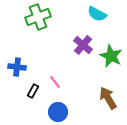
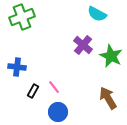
green cross: moved 16 px left
pink line: moved 1 px left, 5 px down
